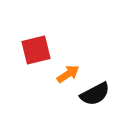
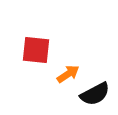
red square: rotated 20 degrees clockwise
